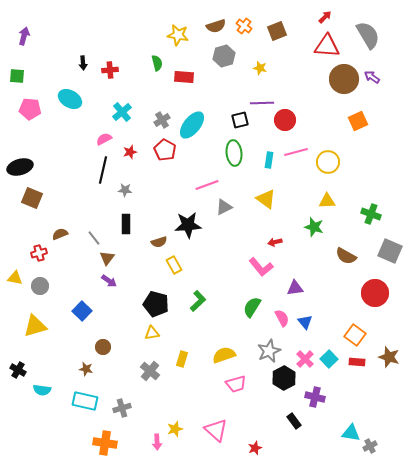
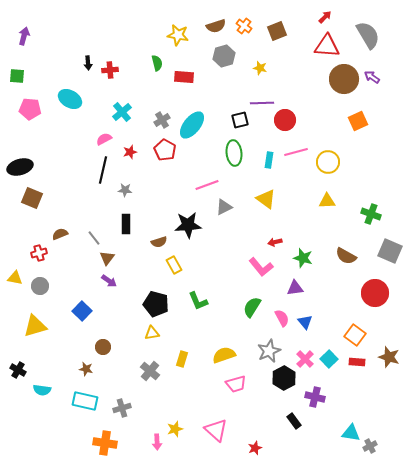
black arrow at (83, 63): moved 5 px right
green star at (314, 227): moved 11 px left, 31 px down
green L-shape at (198, 301): rotated 110 degrees clockwise
